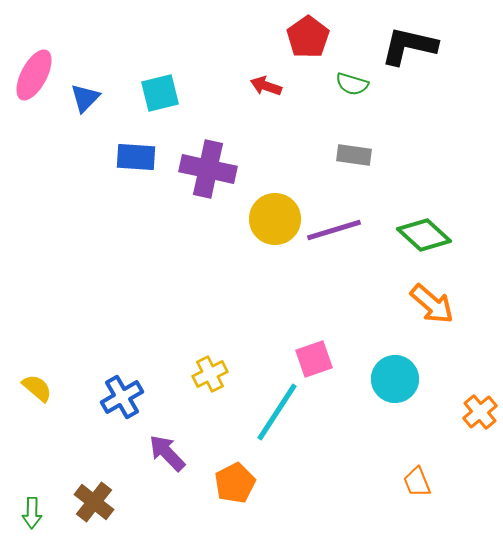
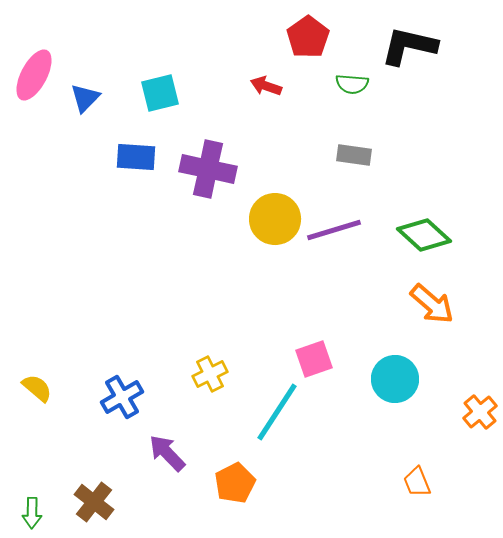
green semicircle: rotated 12 degrees counterclockwise
